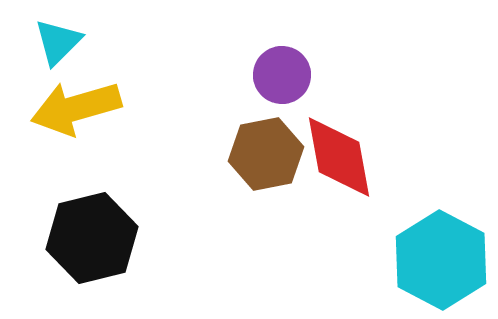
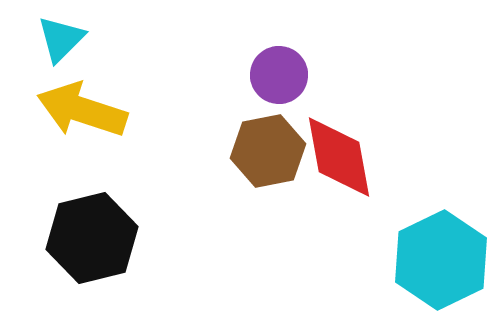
cyan triangle: moved 3 px right, 3 px up
purple circle: moved 3 px left
yellow arrow: moved 6 px right, 2 px down; rotated 34 degrees clockwise
brown hexagon: moved 2 px right, 3 px up
cyan hexagon: rotated 6 degrees clockwise
